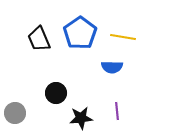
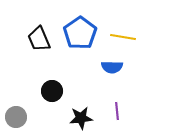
black circle: moved 4 px left, 2 px up
gray circle: moved 1 px right, 4 px down
